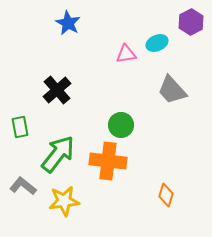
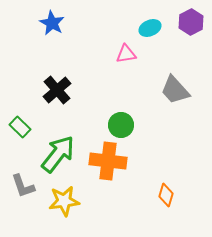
blue star: moved 16 px left
cyan ellipse: moved 7 px left, 15 px up
gray trapezoid: moved 3 px right
green rectangle: rotated 35 degrees counterclockwise
gray L-shape: rotated 148 degrees counterclockwise
